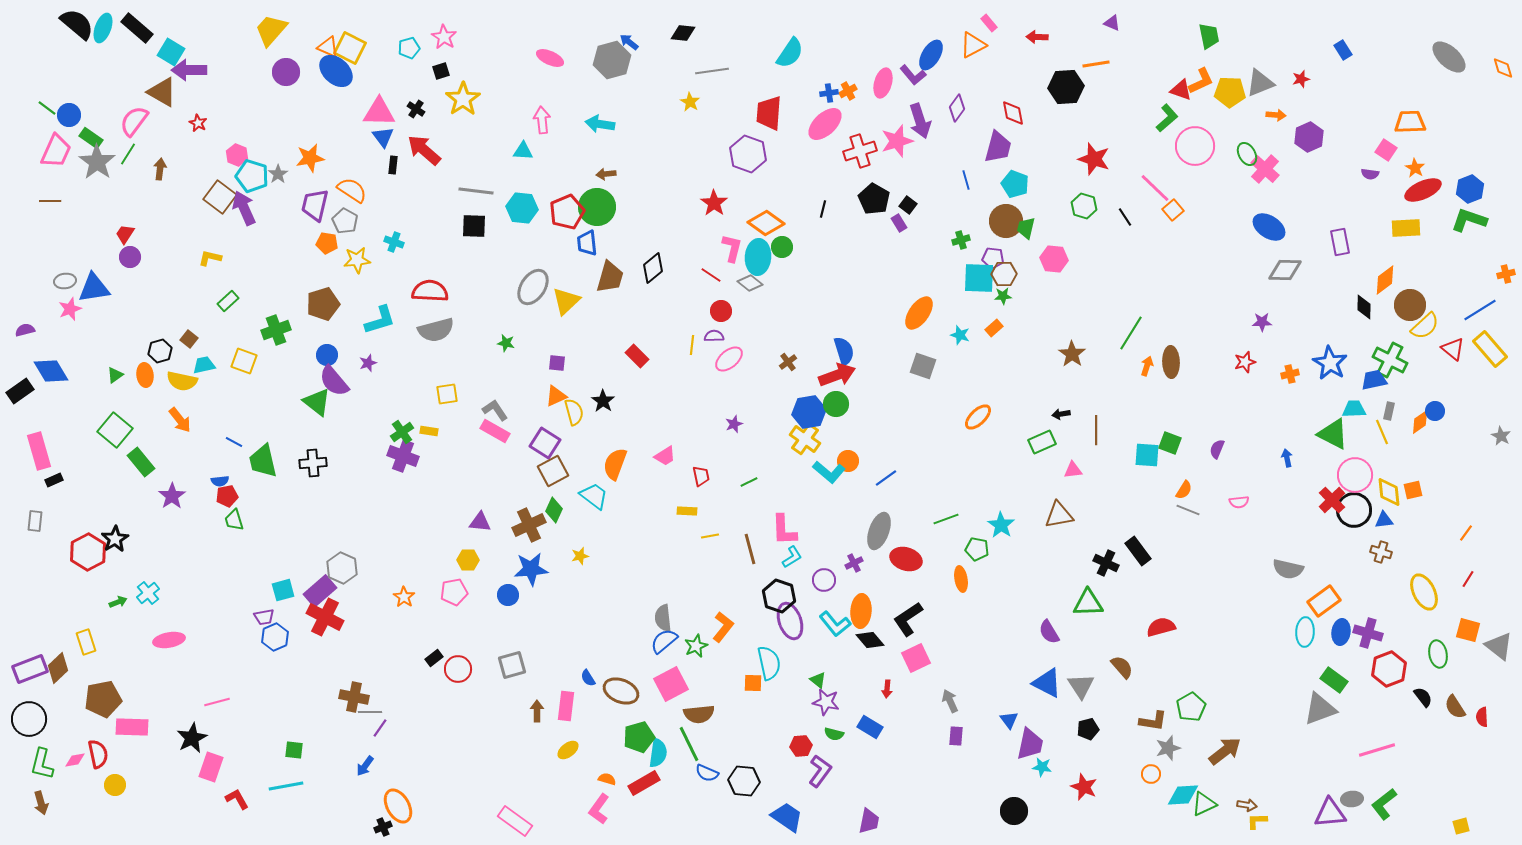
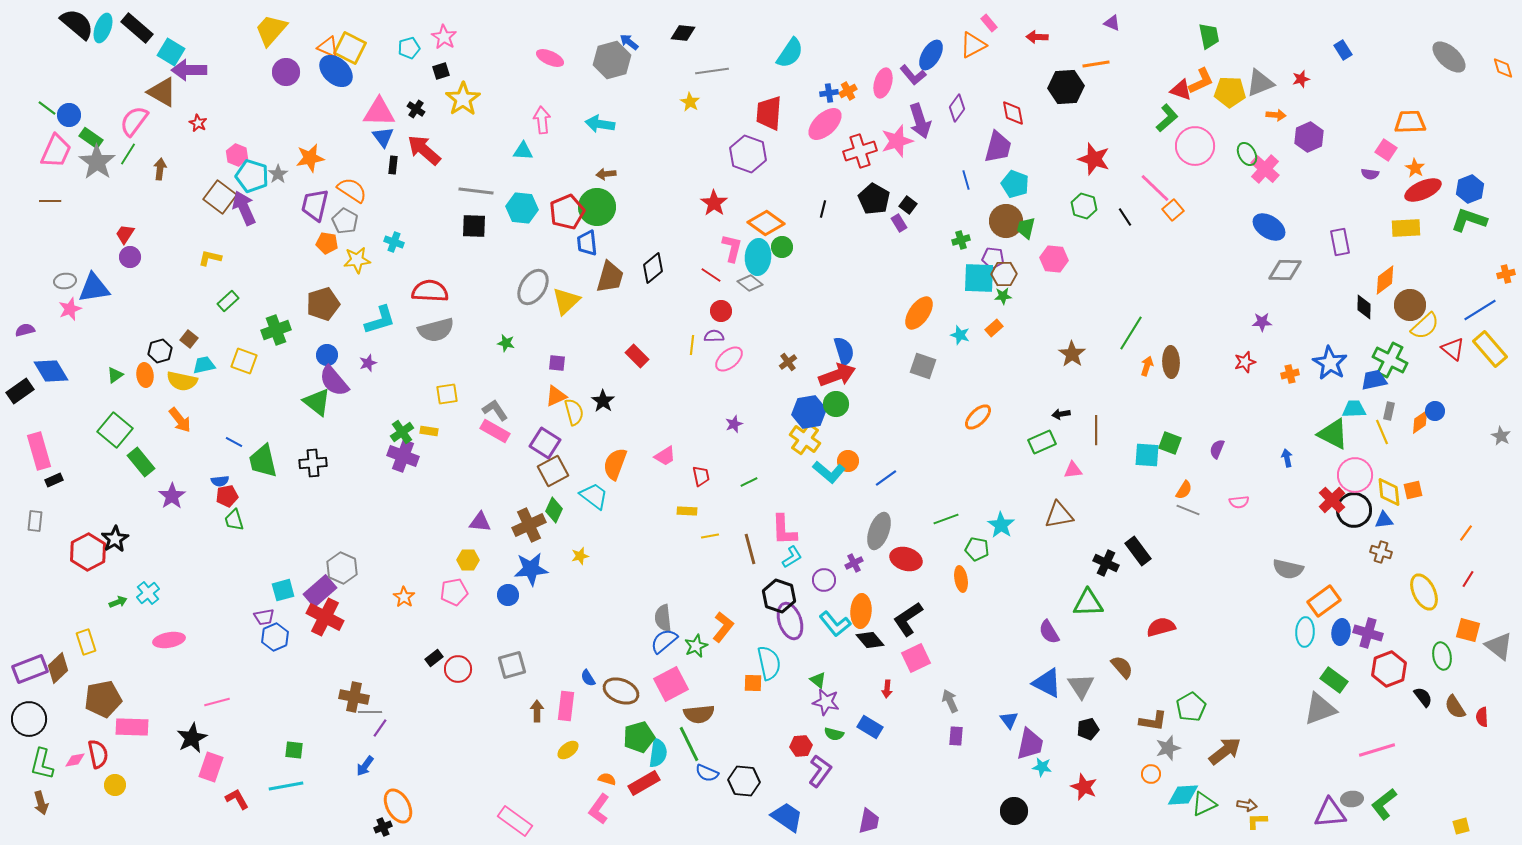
green ellipse at (1438, 654): moved 4 px right, 2 px down
